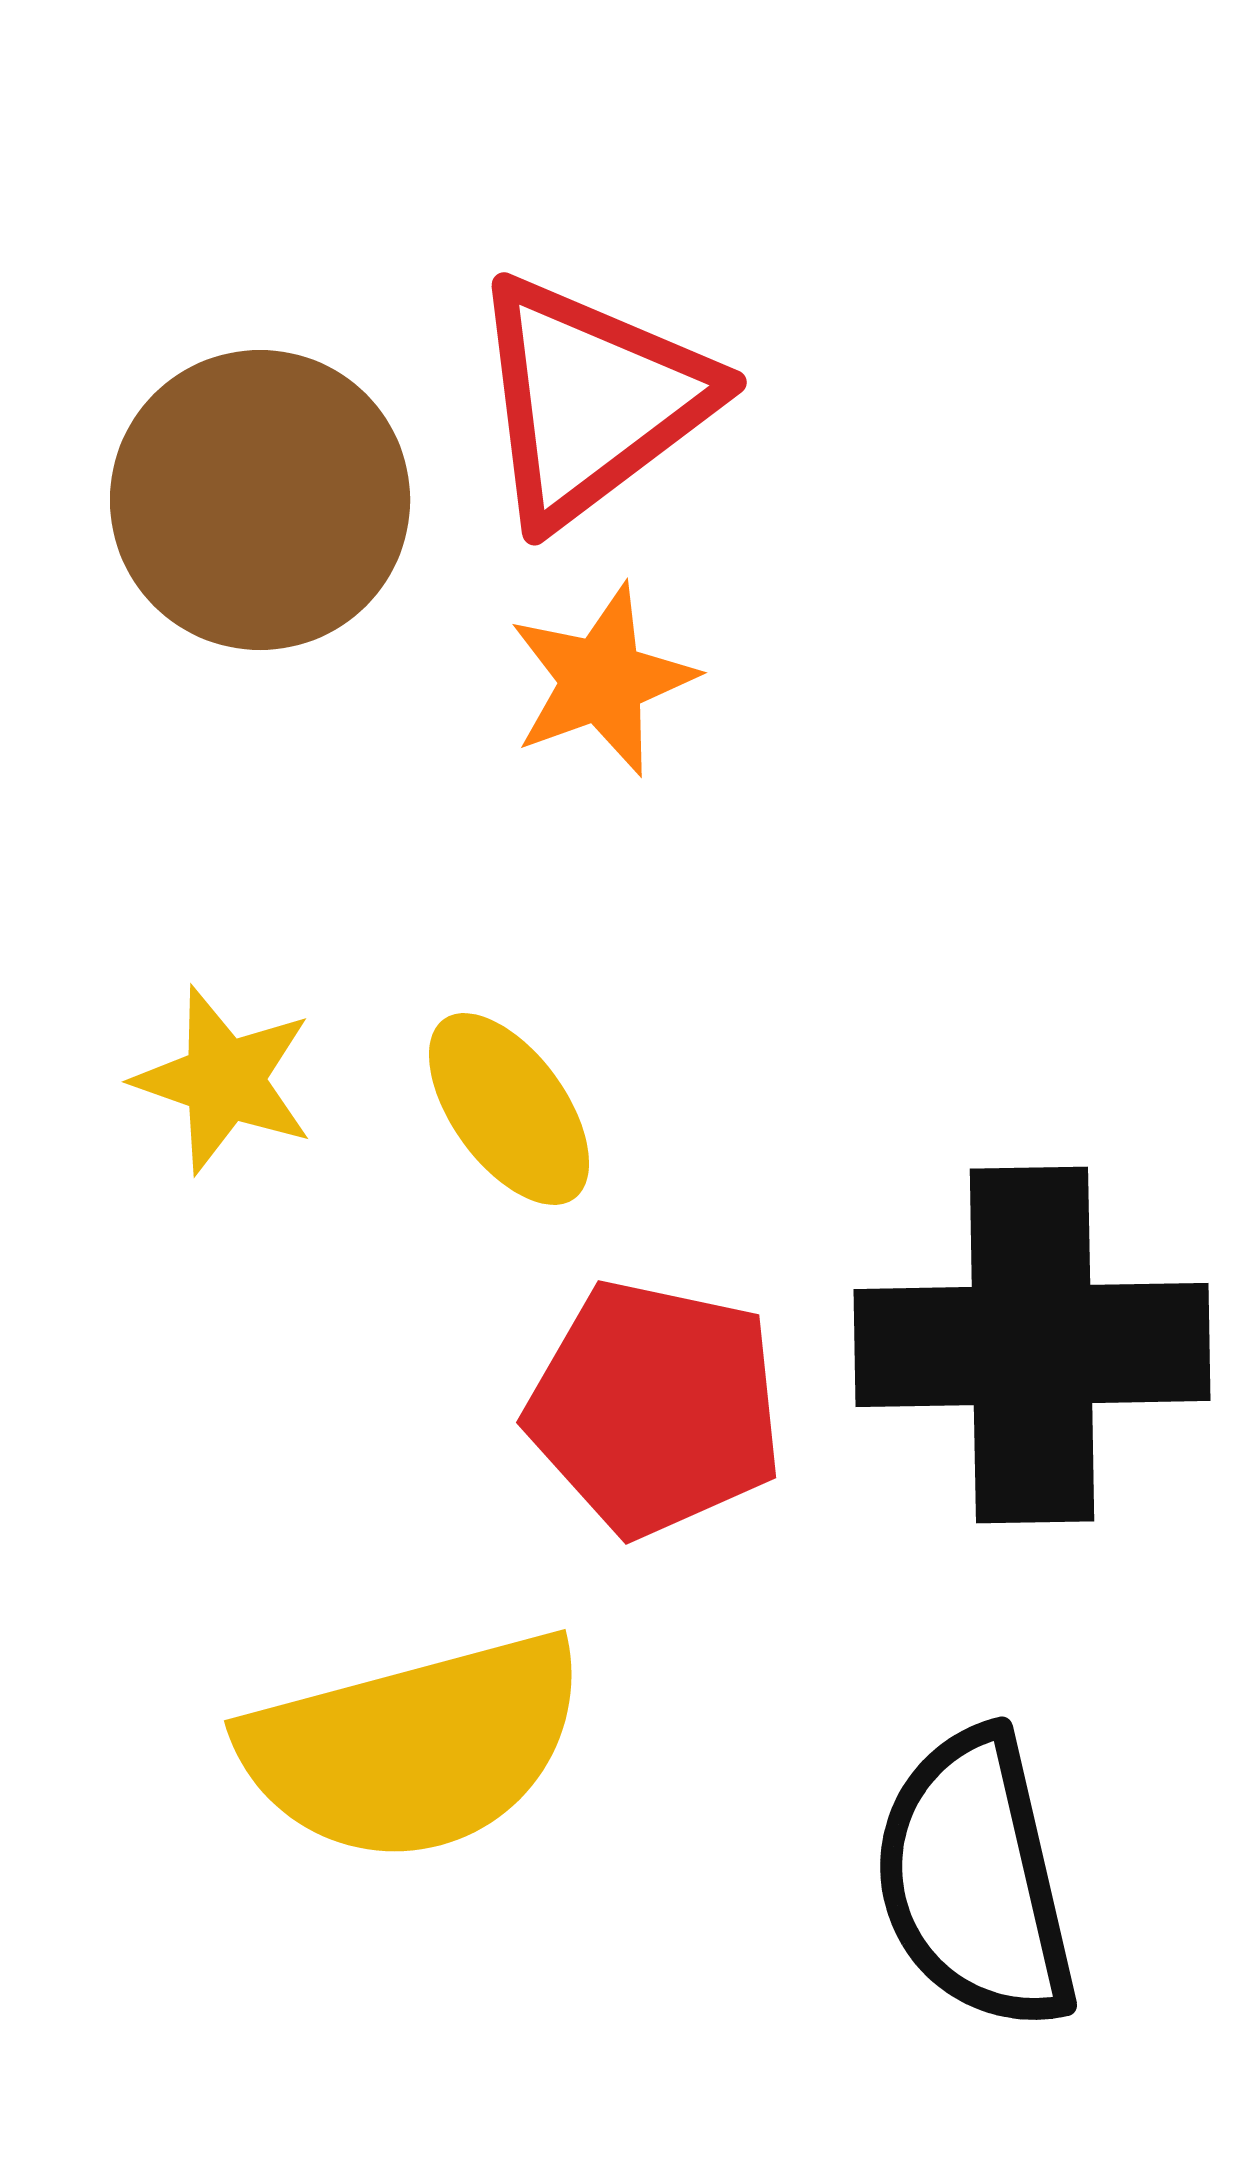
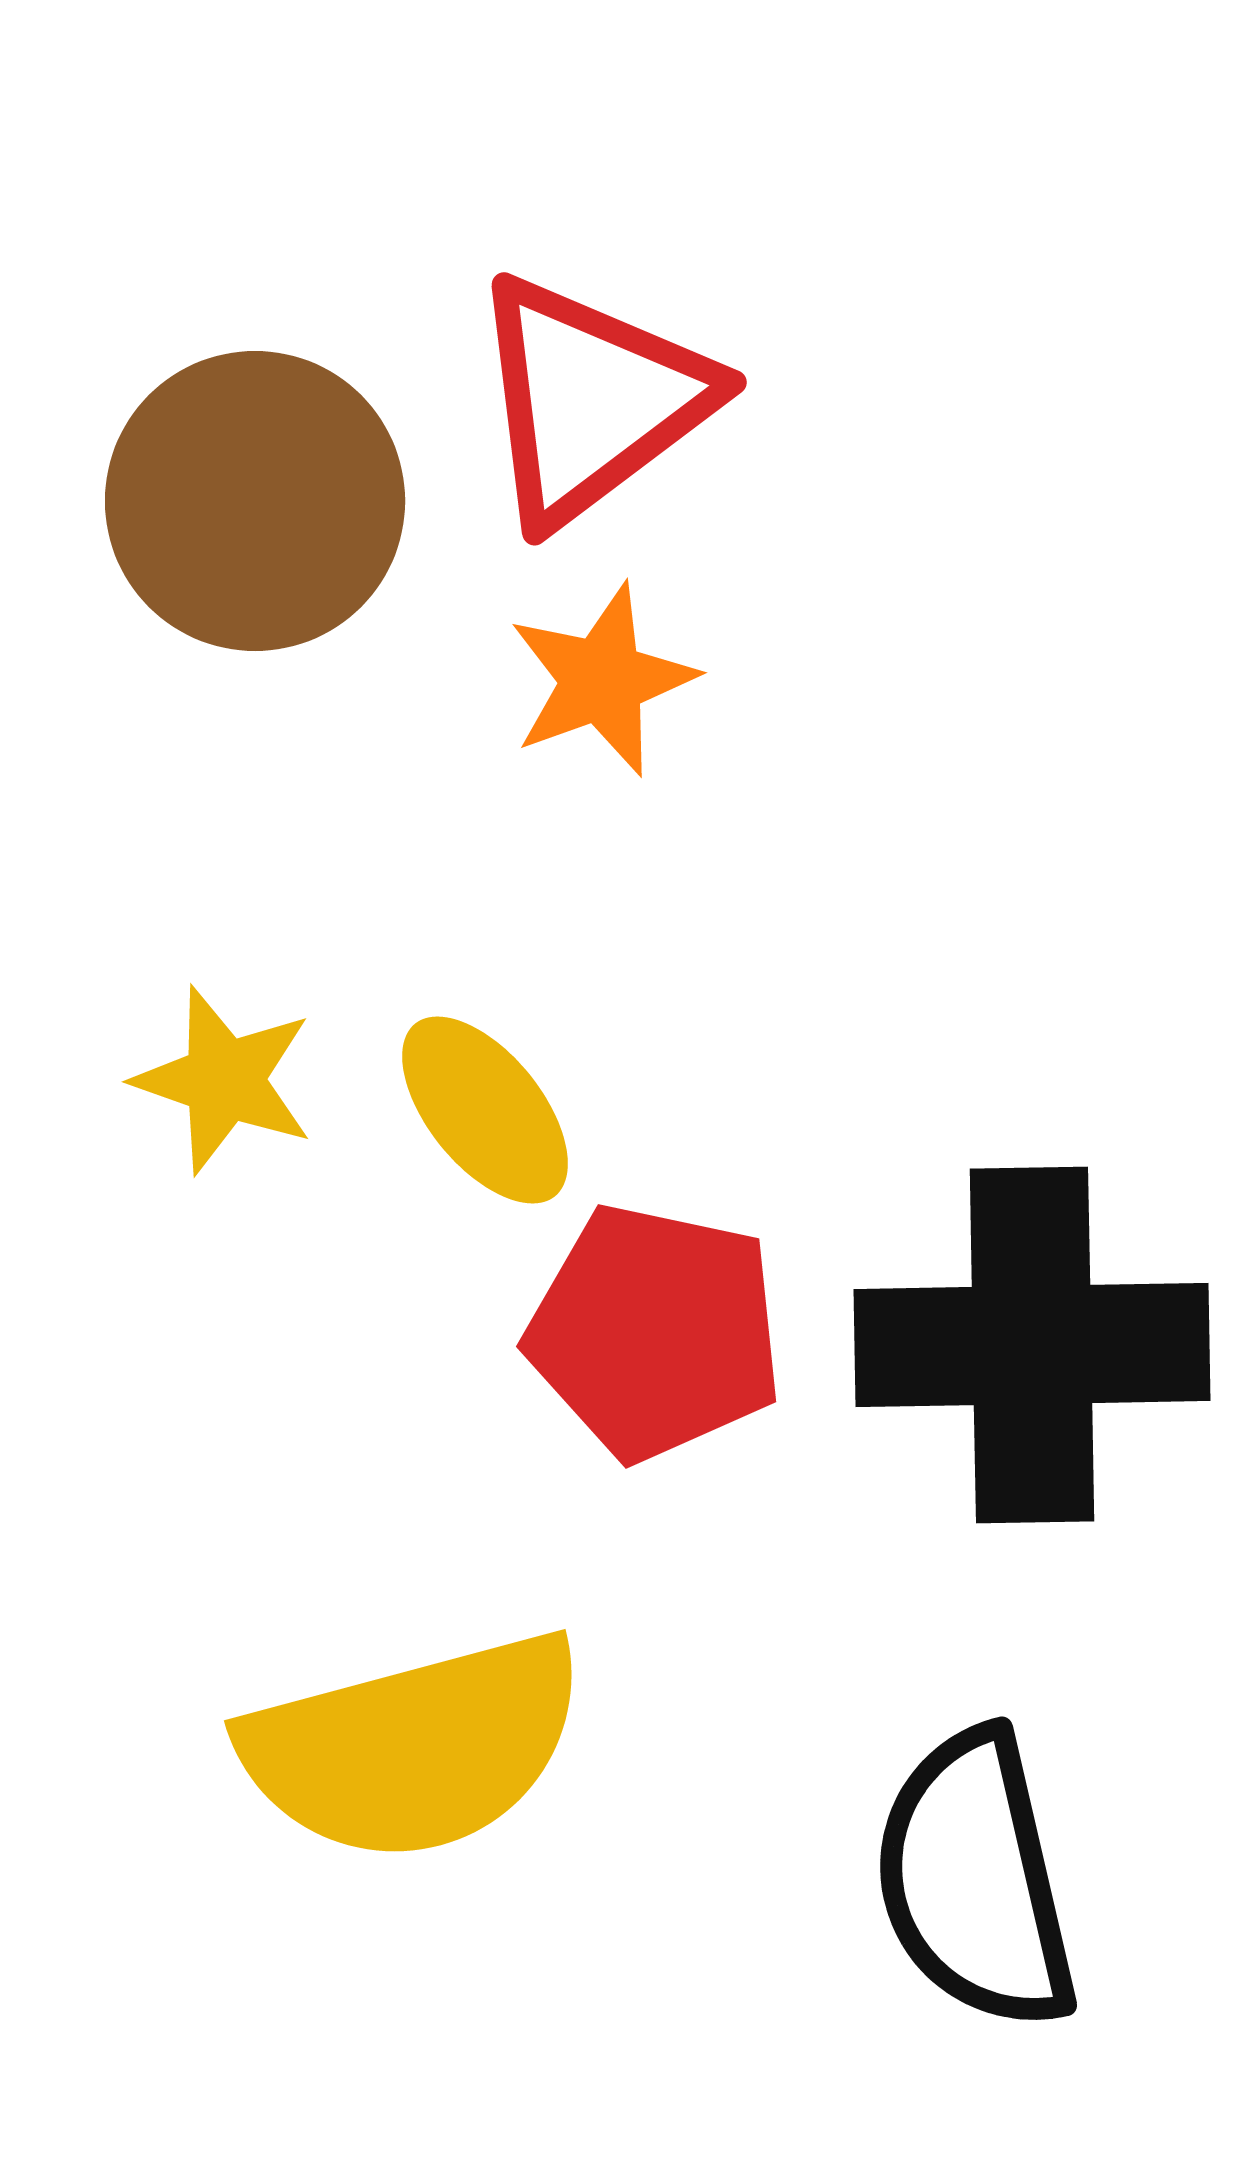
brown circle: moved 5 px left, 1 px down
yellow ellipse: moved 24 px left, 1 px down; rotated 3 degrees counterclockwise
red pentagon: moved 76 px up
